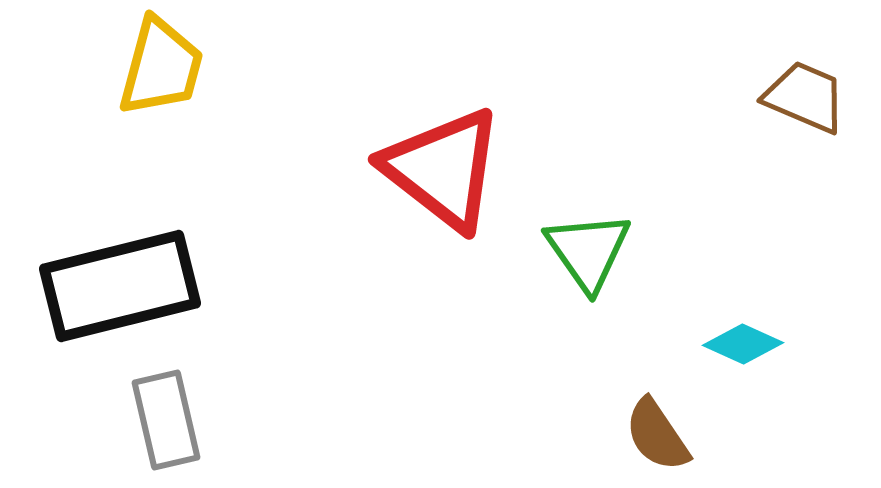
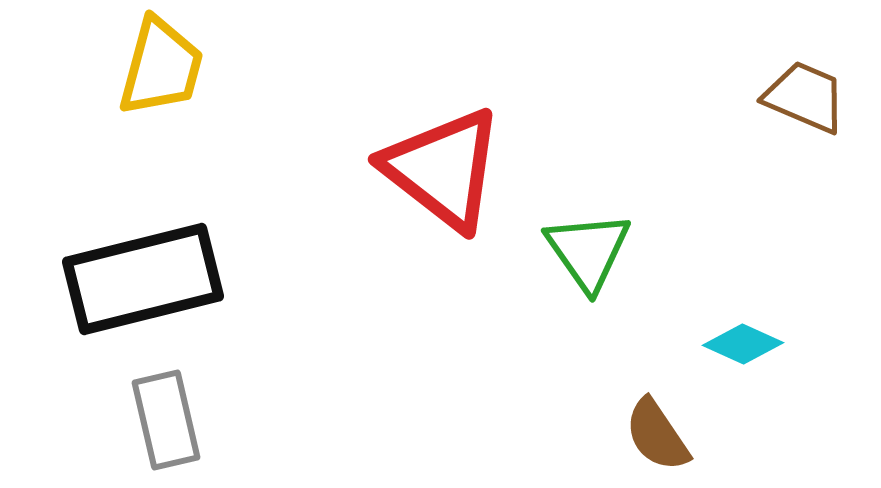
black rectangle: moved 23 px right, 7 px up
